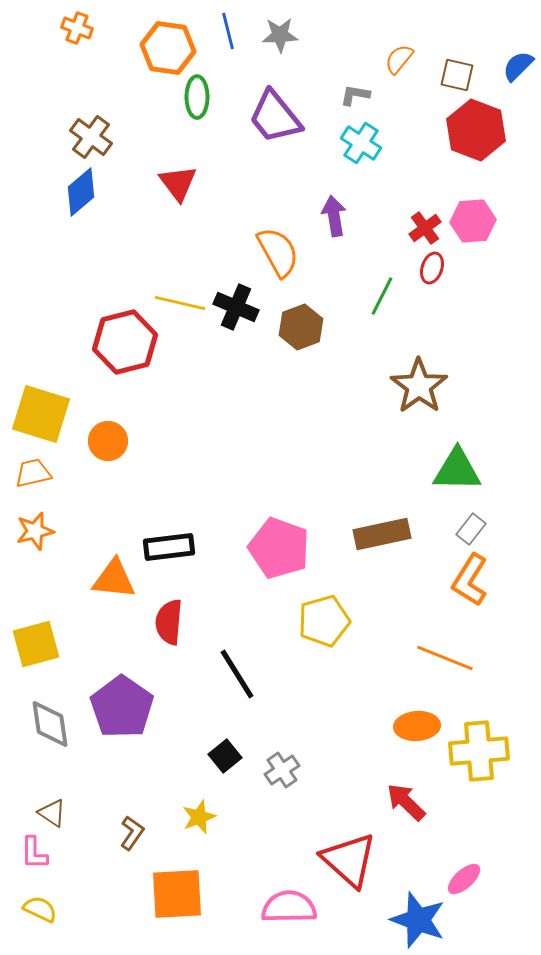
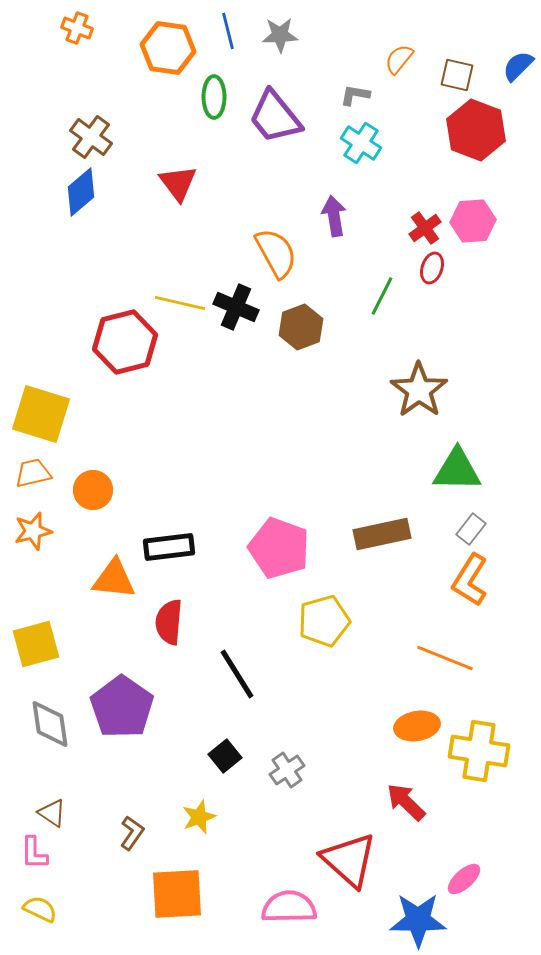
green ellipse at (197, 97): moved 17 px right
orange semicircle at (278, 252): moved 2 px left, 1 px down
brown star at (419, 386): moved 4 px down
orange circle at (108, 441): moved 15 px left, 49 px down
orange star at (35, 531): moved 2 px left
orange ellipse at (417, 726): rotated 6 degrees counterclockwise
yellow cross at (479, 751): rotated 14 degrees clockwise
gray cross at (282, 770): moved 5 px right
blue star at (418, 920): rotated 20 degrees counterclockwise
